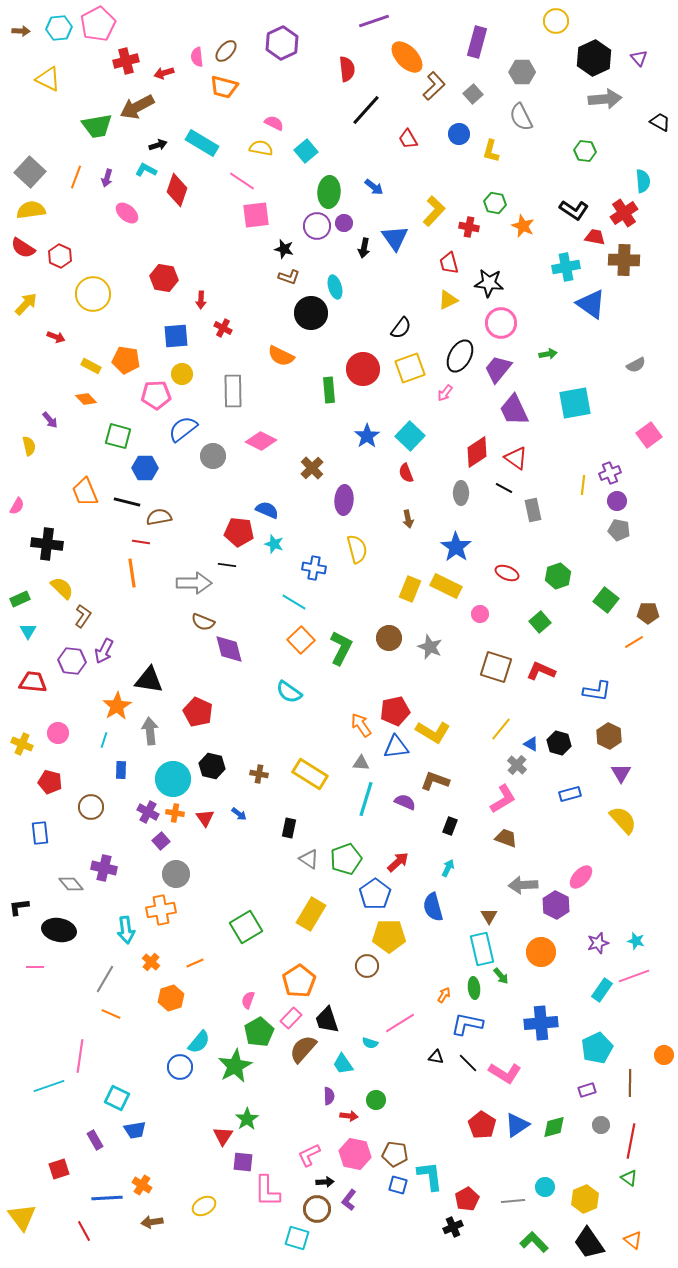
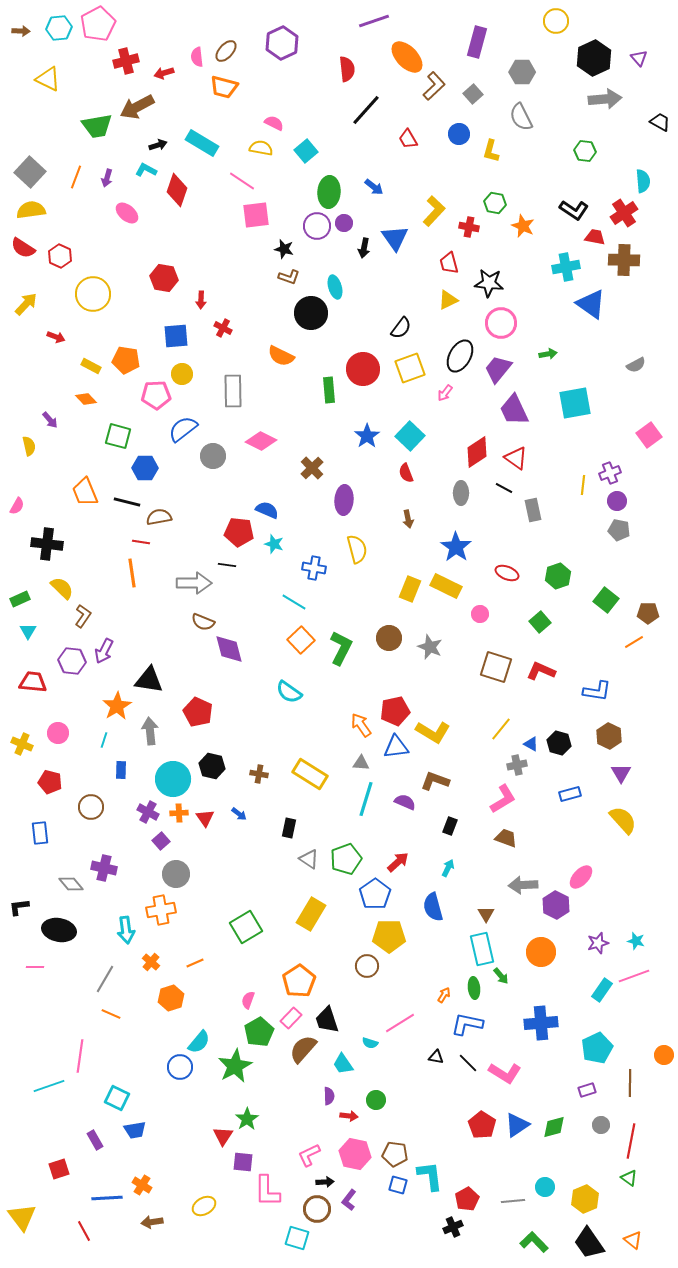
gray cross at (517, 765): rotated 36 degrees clockwise
orange cross at (175, 813): moved 4 px right; rotated 12 degrees counterclockwise
brown triangle at (489, 916): moved 3 px left, 2 px up
